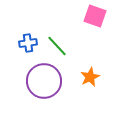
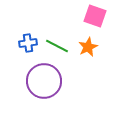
green line: rotated 20 degrees counterclockwise
orange star: moved 2 px left, 30 px up
